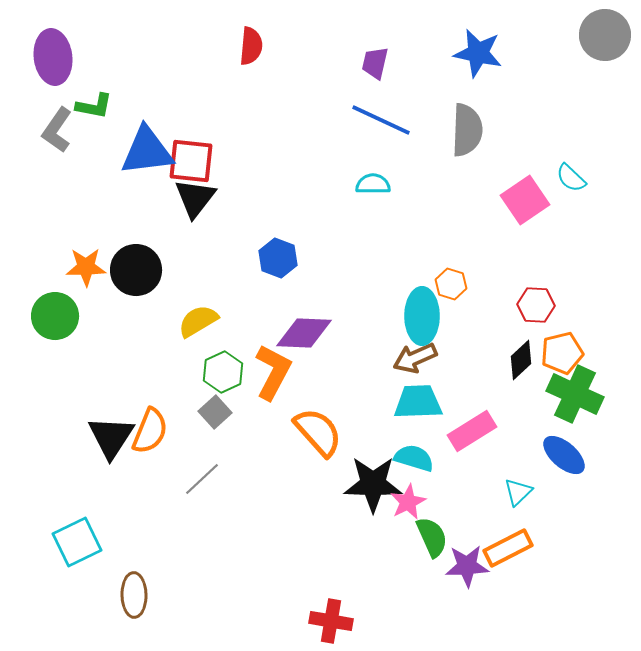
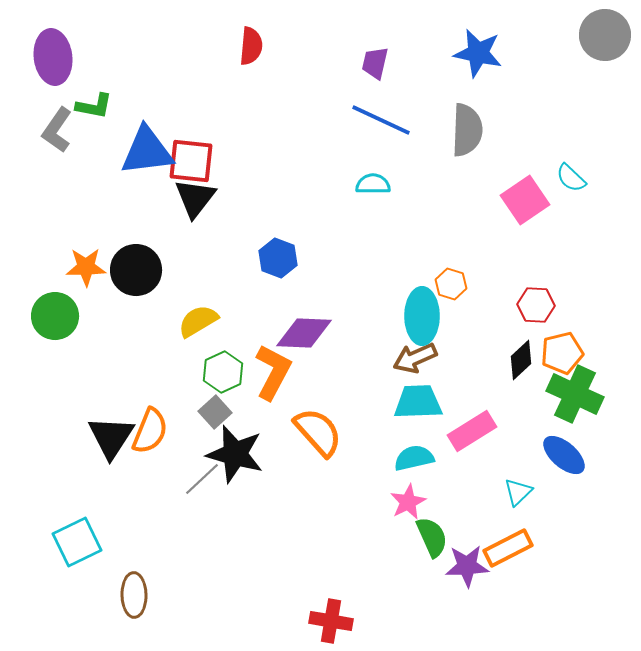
cyan semicircle at (414, 458): rotated 30 degrees counterclockwise
black star at (373, 484): moved 138 px left, 30 px up; rotated 14 degrees clockwise
